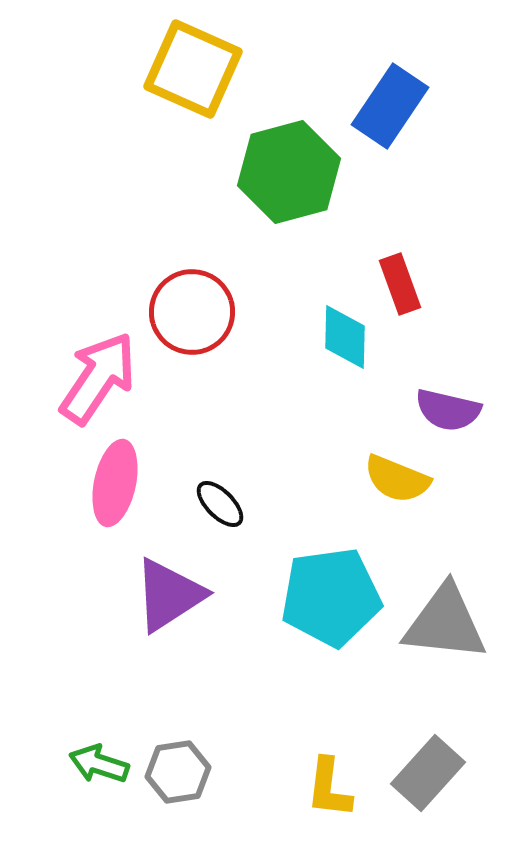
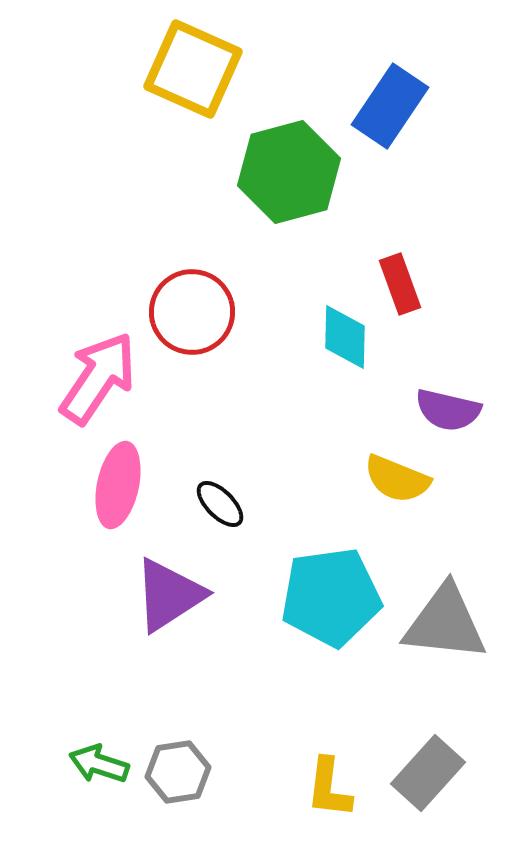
pink ellipse: moved 3 px right, 2 px down
